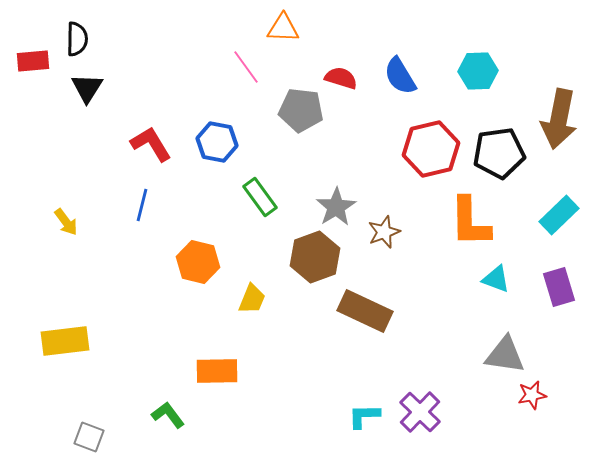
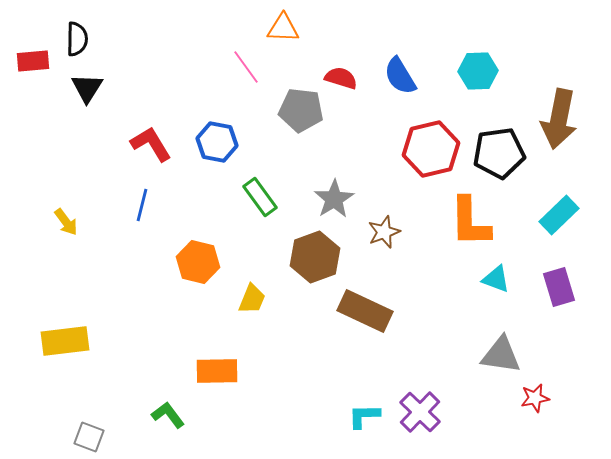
gray star: moved 2 px left, 8 px up
gray triangle: moved 4 px left
red star: moved 3 px right, 3 px down
